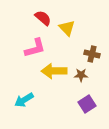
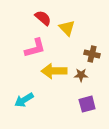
purple square: rotated 18 degrees clockwise
